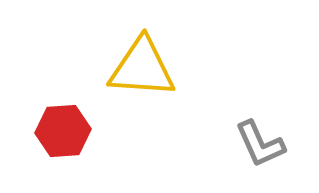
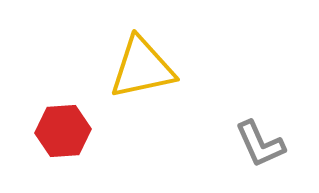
yellow triangle: rotated 16 degrees counterclockwise
